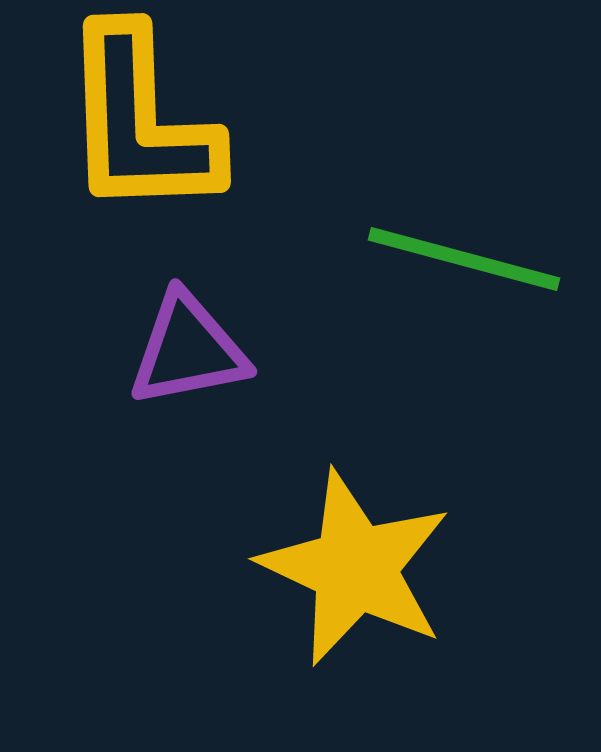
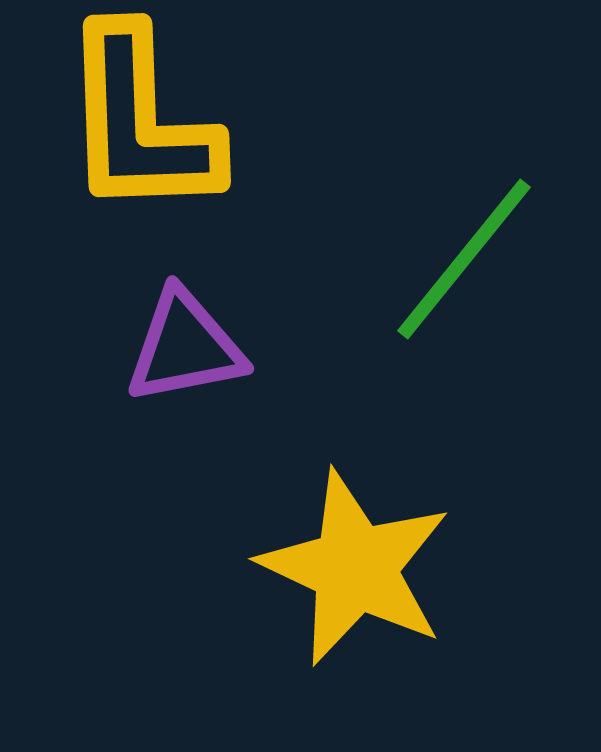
green line: rotated 66 degrees counterclockwise
purple triangle: moved 3 px left, 3 px up
